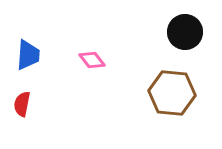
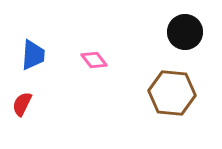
blue trapezoid: moved 5 px right
pink diamond: moved 2 px right
red semicircle: rotated 15 degrees clockwise
